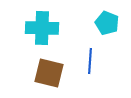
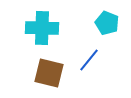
blue line: moved 1 px left, 1 px up; rotated 35 degrees clockwise
